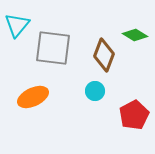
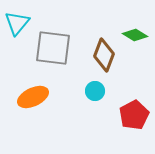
cyan triangle: moved 2 px up
